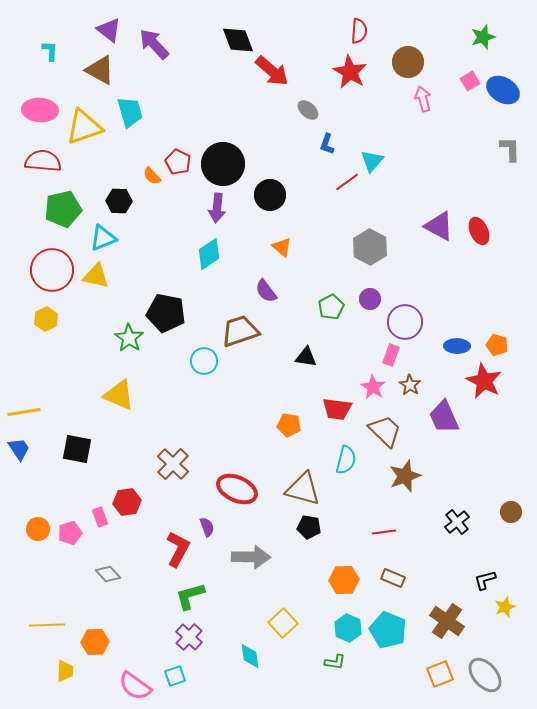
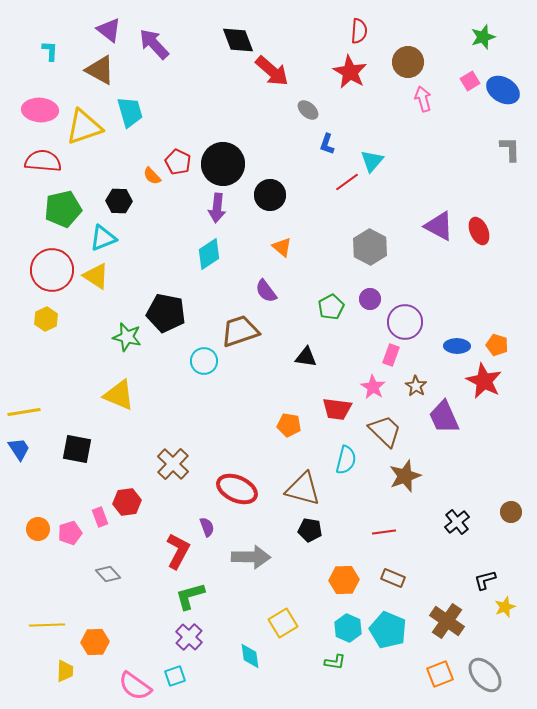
yellow triangle at (96, 276): rotated 20 degrees clockwise
green star at (129, 338): moved 2 px left, 1 px up; rotated 20 degrees counterclockwise
brown star at (410, 385): moved 6 px right, 1 px down
black pentagon at (309, 527): moved 1 px right, 3 px down
red L-shape at (178, 549): moved 2 px down
yellow square at (283, 623): rotated 12 degrees clockwise
